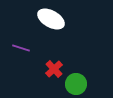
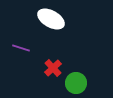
red cross: moved 1 px left, 1 px up
green circle: moved 1 px up
